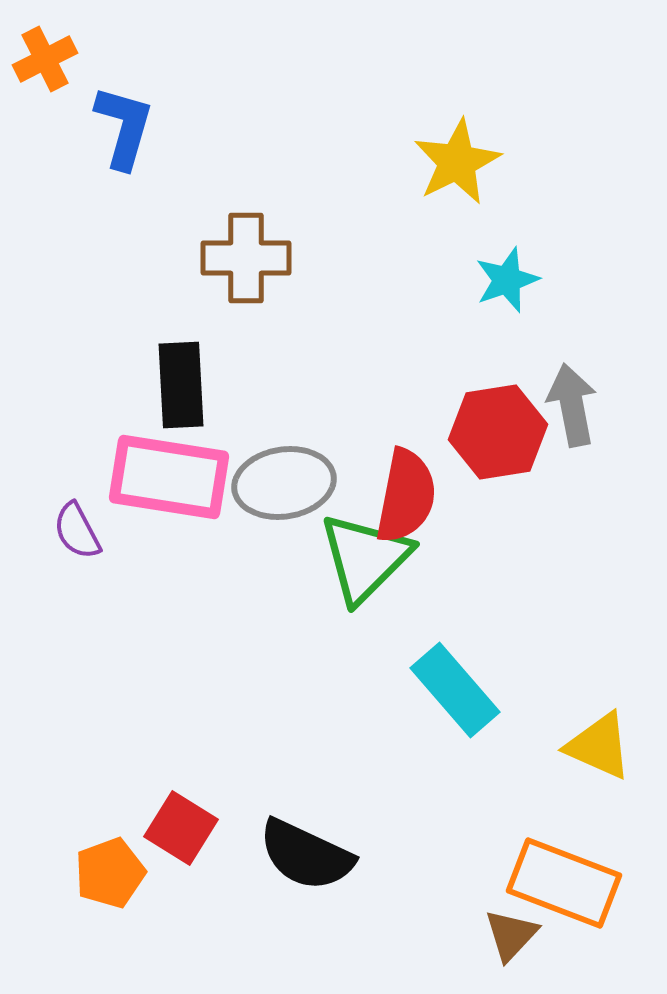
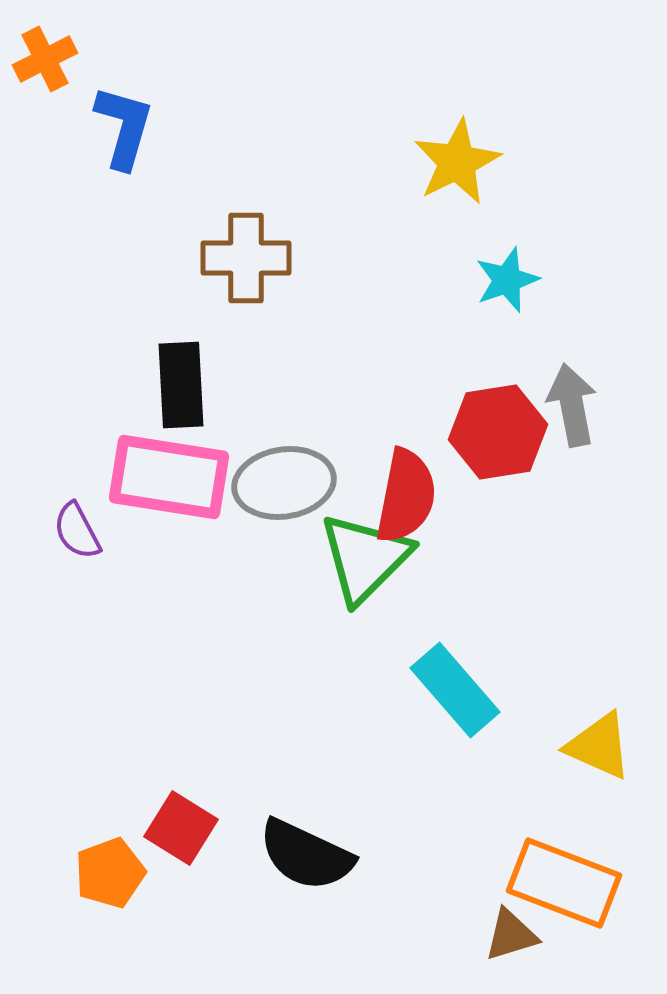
brown triangle: rotated 30 degrees clockwise
